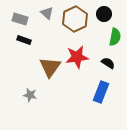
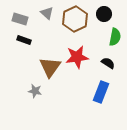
gray star: moved 5 px right, 4 px up
